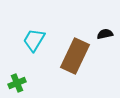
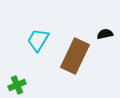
cyan trapezoid: moved 4 px right
green cross: moved 2 px down
